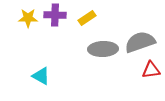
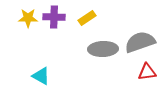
purple cross: moved 1 px left, 2 px down
red triangle: moved 4 px left, 2 px down
